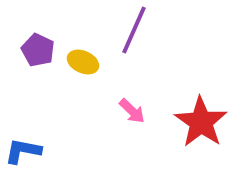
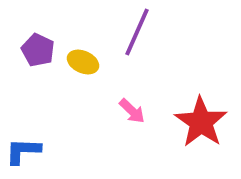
purple line: moved 3 px right, 2 px down
blue L-shape: rotated 9 degrees counterclockwise
